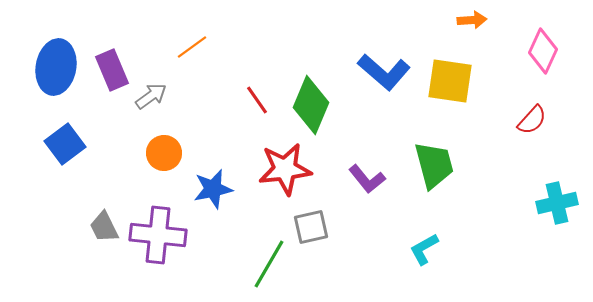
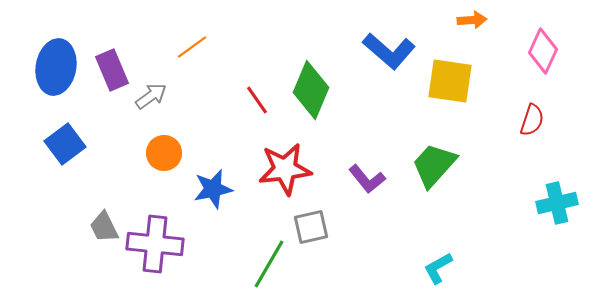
blue L-shape: moved 5 px right, 21 px up
green diamond: moved 15 px up
red semicircle: rotated 24 degrees counterclockwise
green trapezoid: rotated 123 degrees counterclockwise
purple cross: moved 3 px left, 9 px down
cyan L-shape: moved 14 px right, 19 px down
